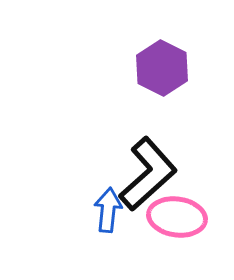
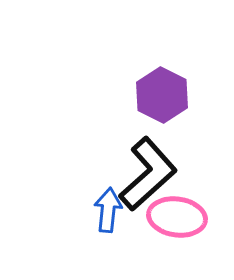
purple hexagon: moved 27 px down
